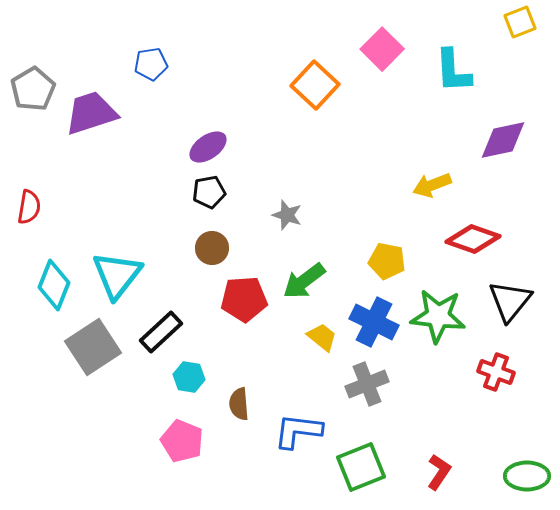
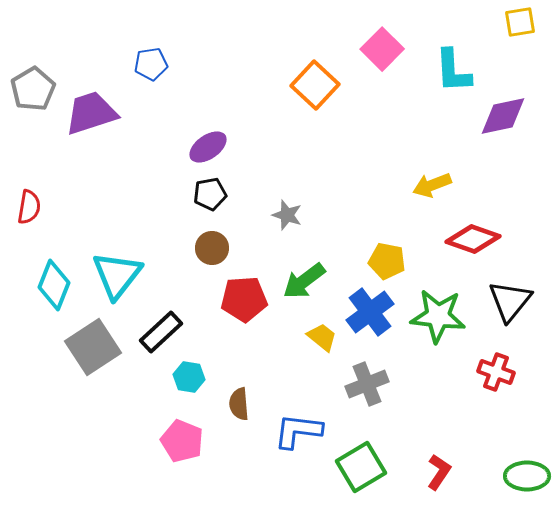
yellow square: rotated 12 degrees clockwise
purple diamond: moved 24 px up
black pentagon: moved 1 px right, 2 px down
blue cross: moved 4 px left, 10 px up; rotated 27 degrees clockwise
green square: rotated 9 degrees counterclockwise
